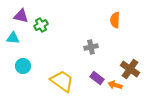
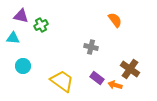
orange semicircle: rotated 140 degrees clockwise
gray cross: rotated 24 degrees clockwise
